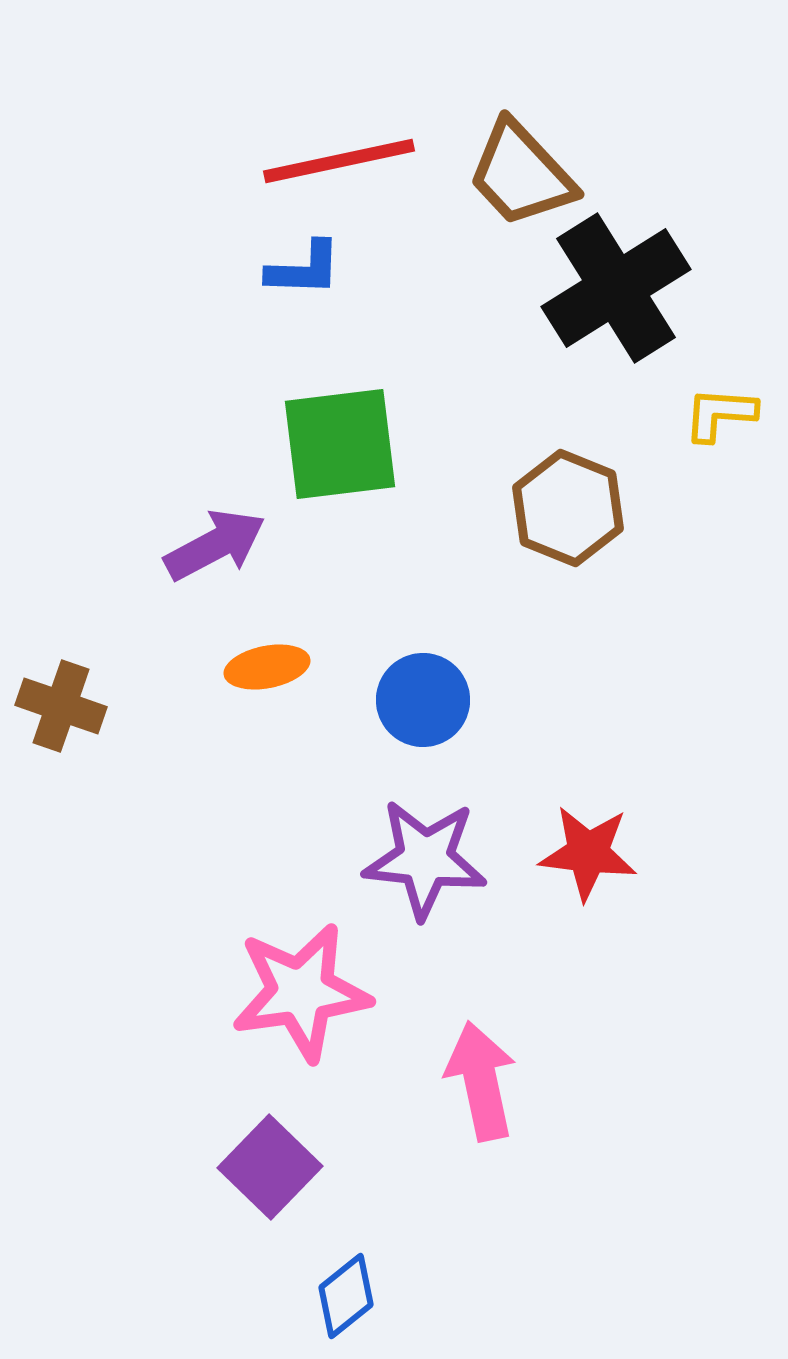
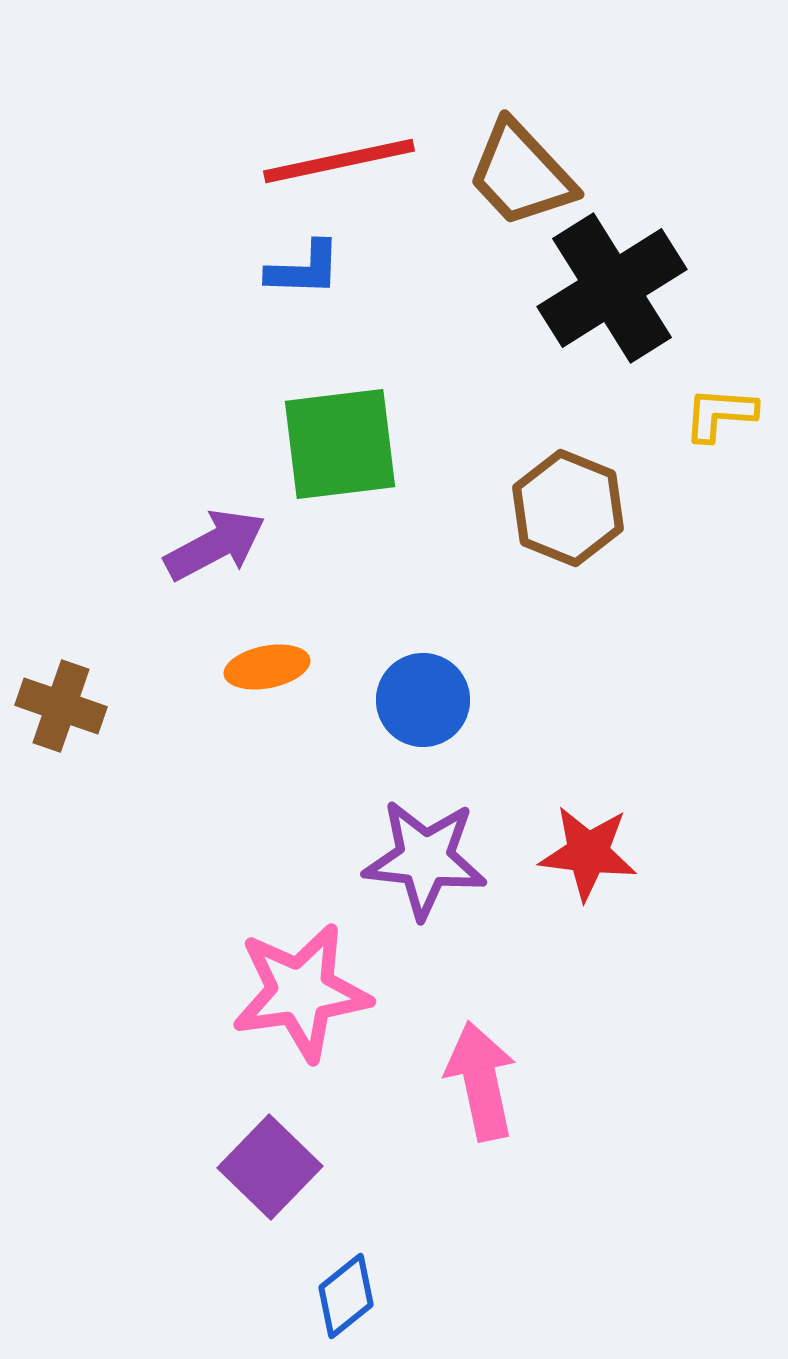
black cross: moved 4 px left
